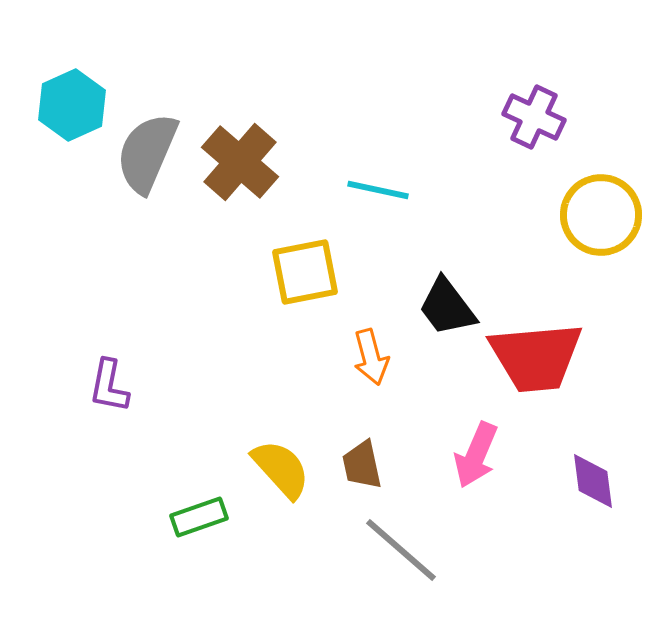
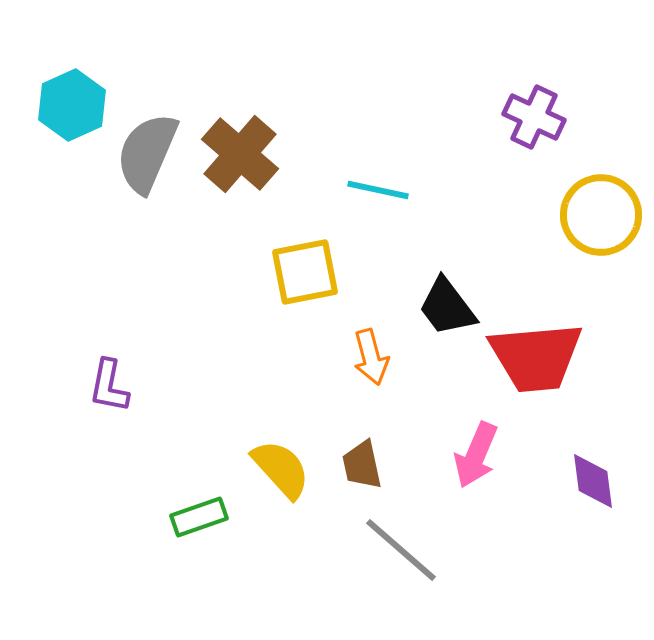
brown cross: moved 8 px up
